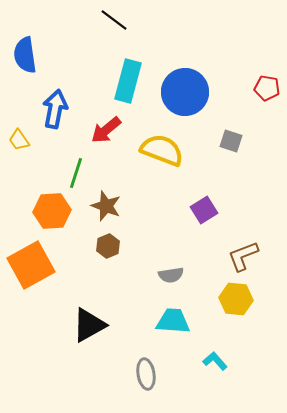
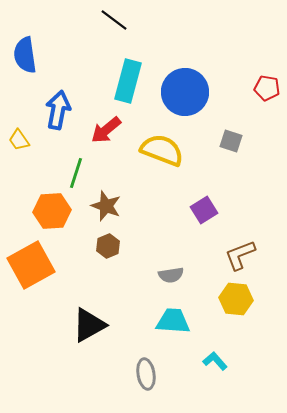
blue arrow: moved 3 px right, 1 px down
brown L-shape: moved 3 px left, 1 px up
